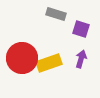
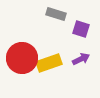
purple arrow: rotated 48 degrees clockwise
